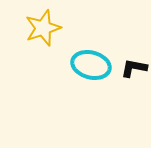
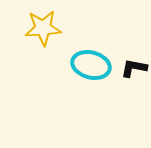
yellow star: rotated 15 degrees clockwise
